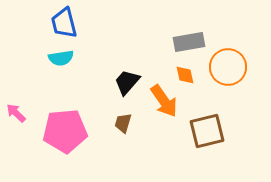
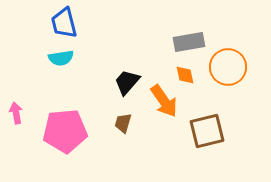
pink arrow: rotated 35 degrees clockwise
